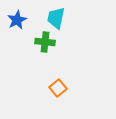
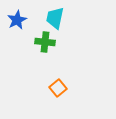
cyan trapezoid: moved 1 px left
